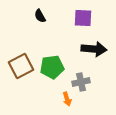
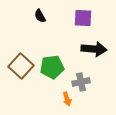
brown square: rotated 20 degrees counterclockwise
